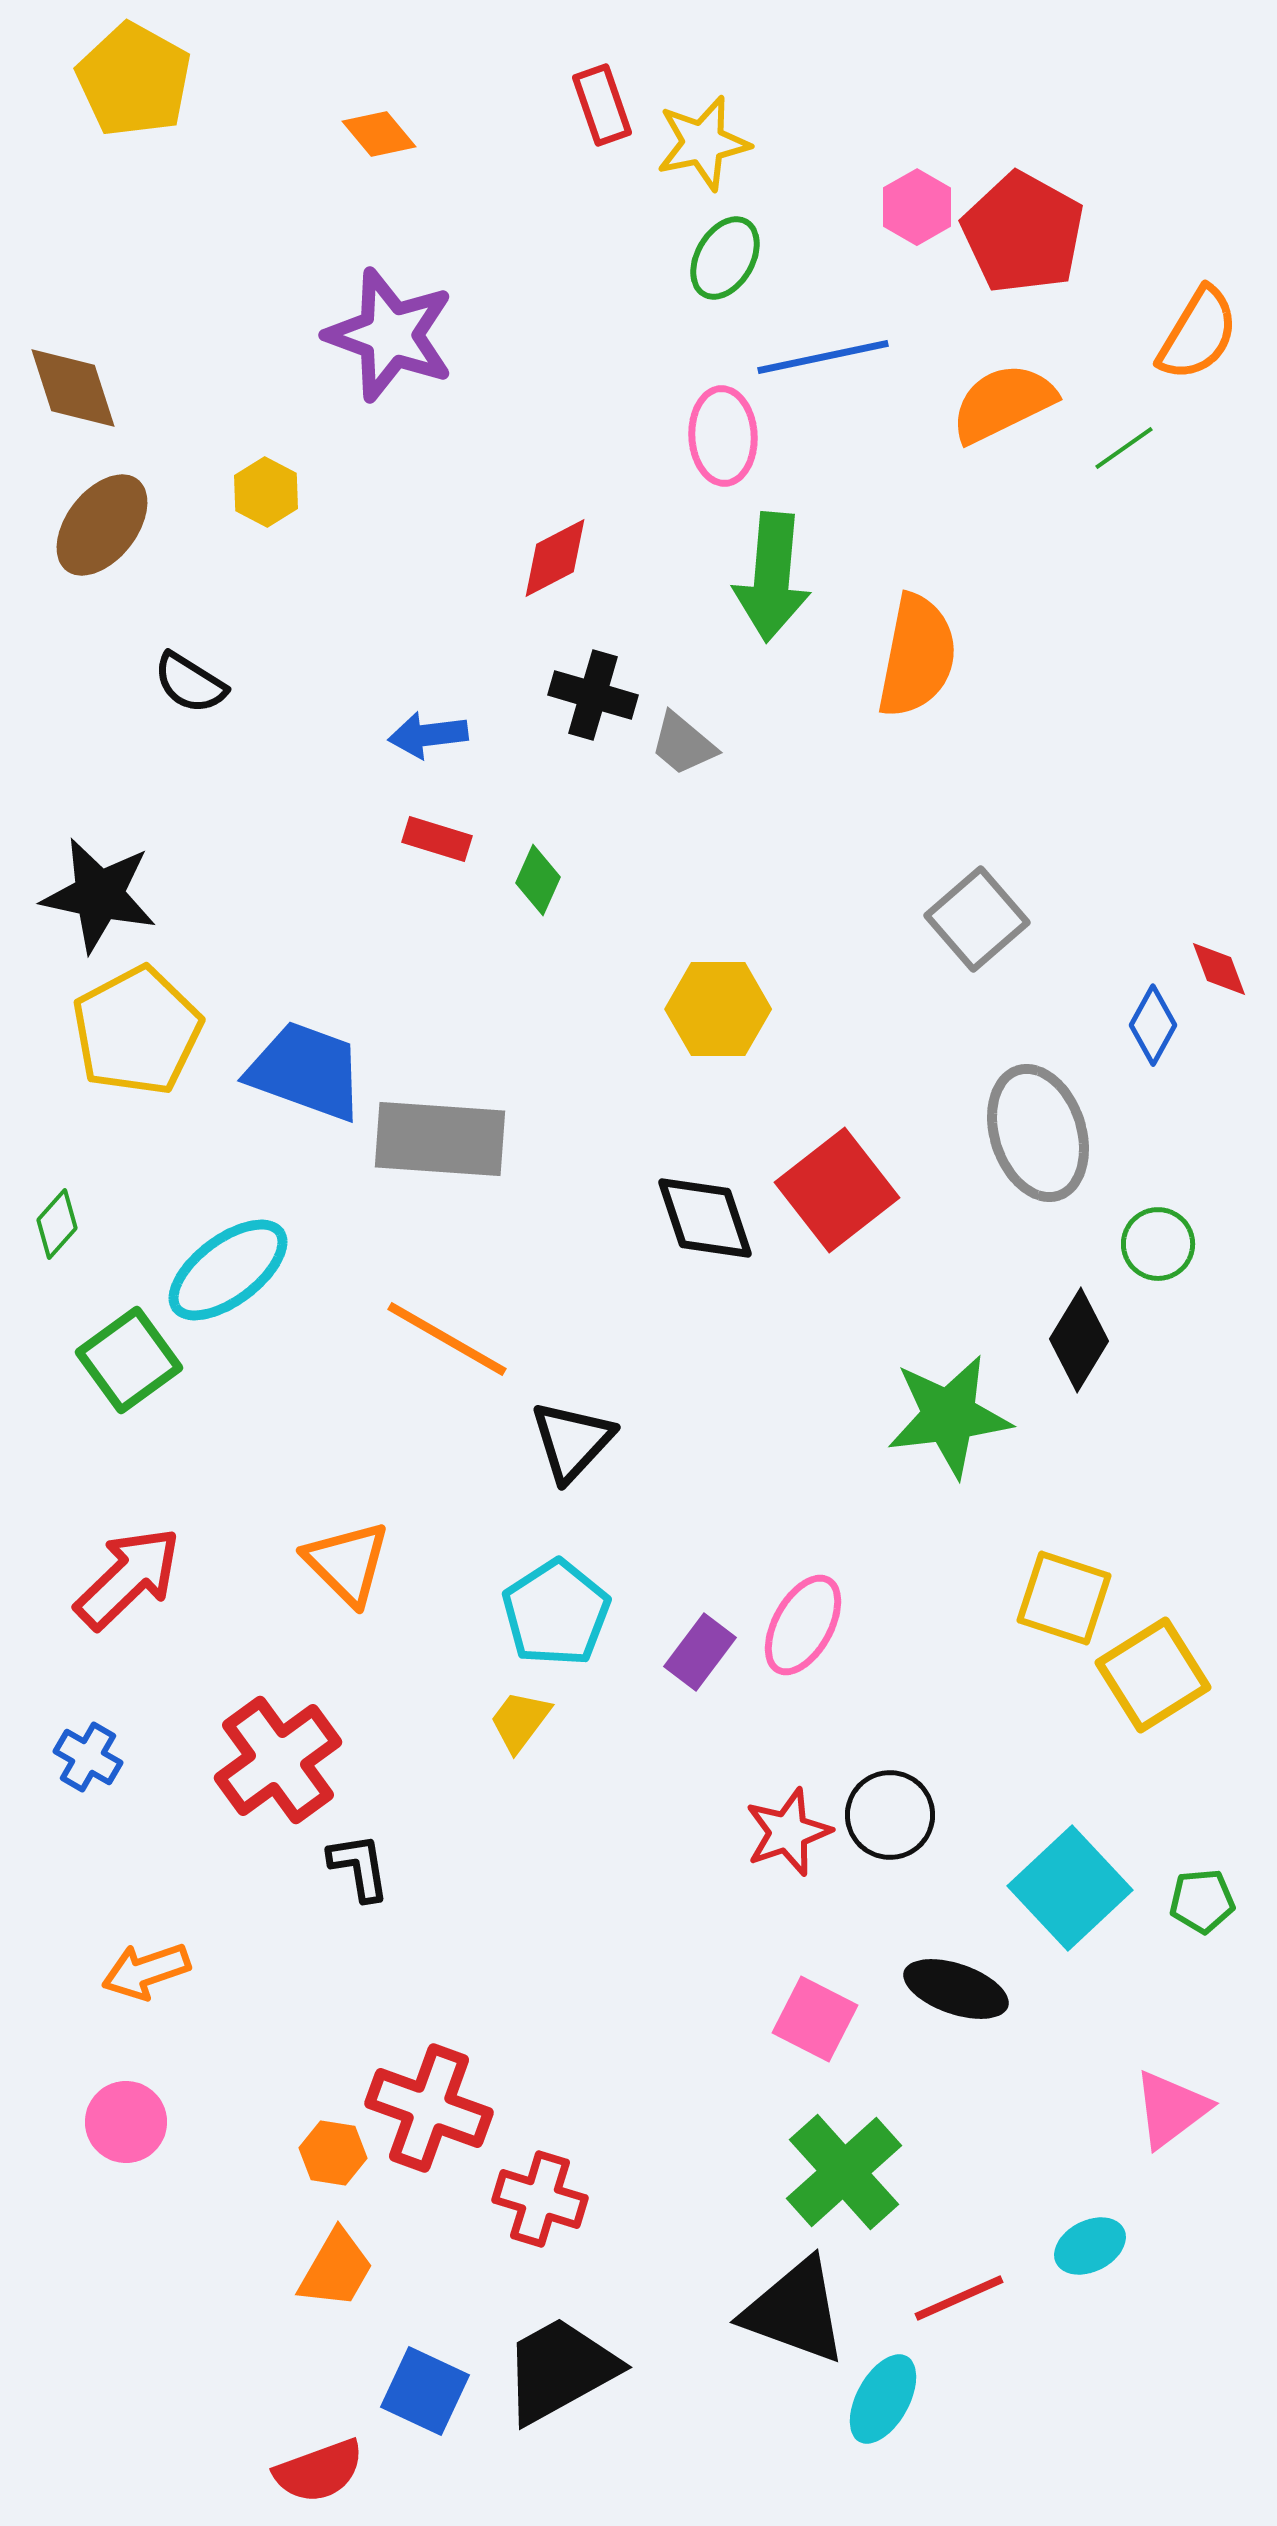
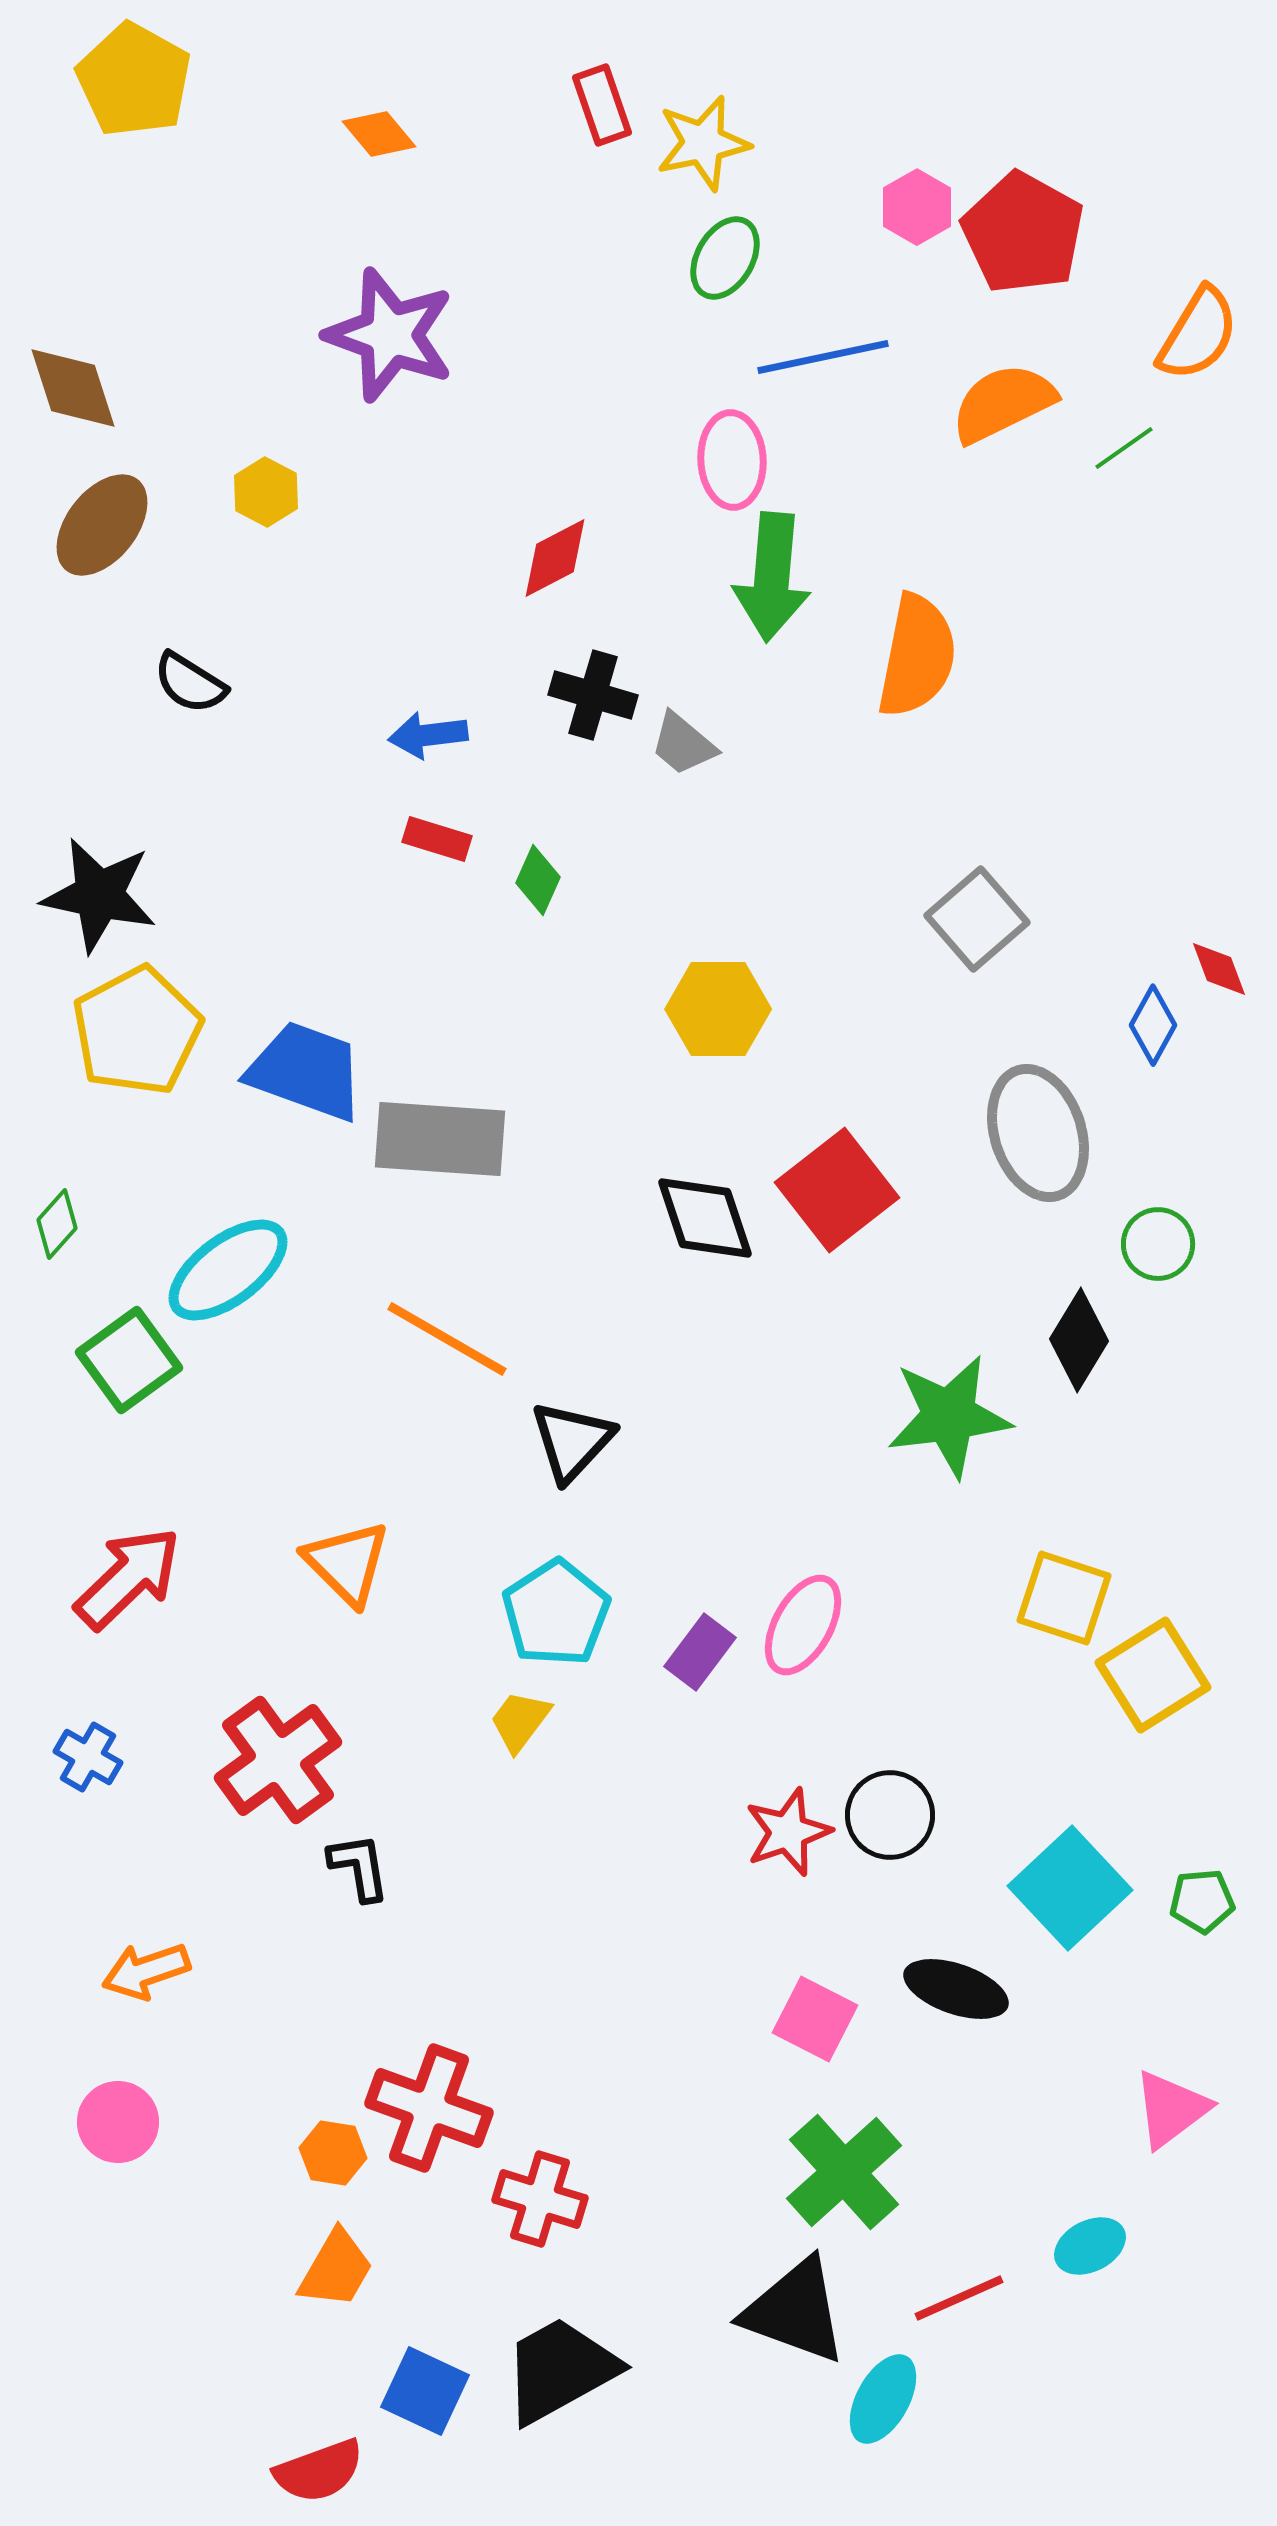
pink ellipse at (723, 436): moved 9 px right, 24 px down
pink circle at (126, 2122): moved 8 px left
